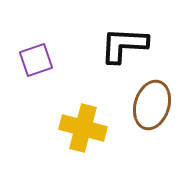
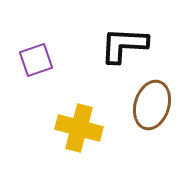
yellow cross: moved 4 px left
